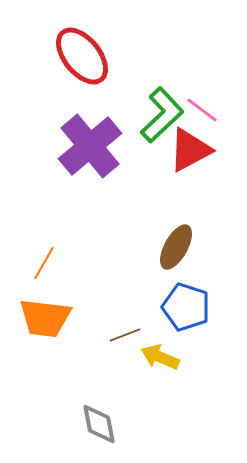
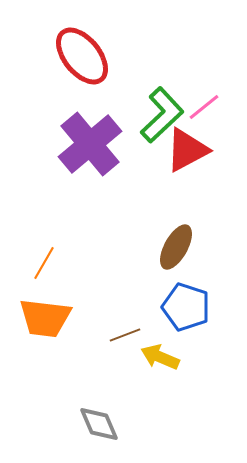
pink line: moved 2 px right, 3 px up; rotated 76 degrees counterclockwise
purple cross: moved 2 px up
red triangle: moved 3 px left
gray diamond: rotated 12 degrees counterclockwise
